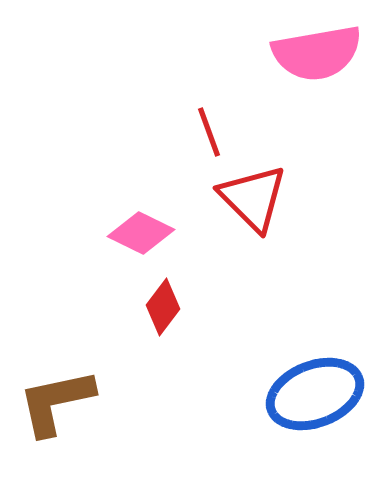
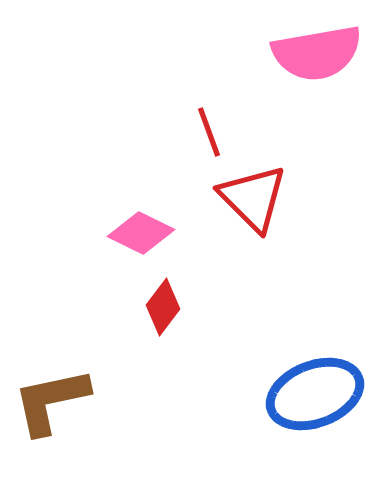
brown L-shape: moved 5 px left, 1 px up
